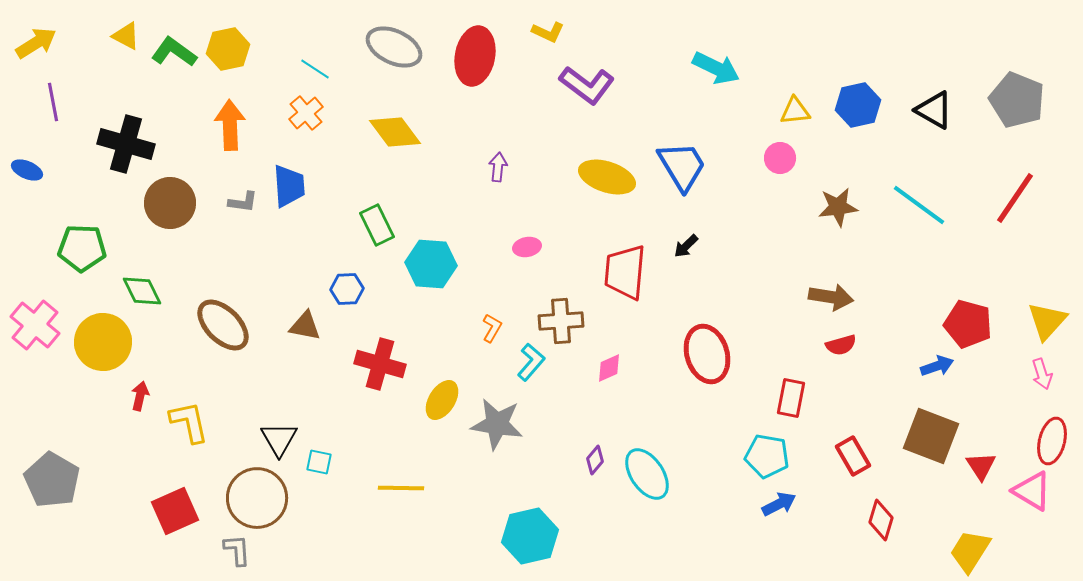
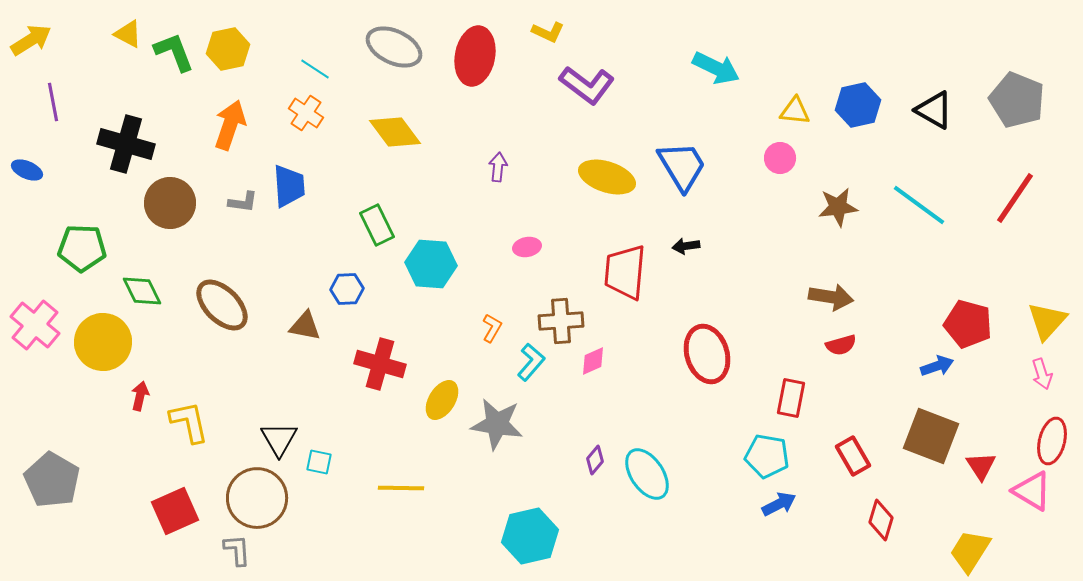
yellow triangle at (126, 36): moved 2 px right, 2 px up
yellow arrow at (36, 43): moved 5 px left, 3 px up
green L-shape at (174, 52): rotated 33 degrees clockwise
yellow triangle at (795, 111): rotated 12 degrees clockwise
orange cross at (306, 113): rotated 16 degrees counterclockwise
orange arrow at (230, 125): rotated 21 degrees clockwise
black arrow at (686, 246): rotated 36 degrees clockwise
brown ellipse at (223, 325): moved 1 px left, 20 px up
pink diamond at (609, 368): moved 16 px left, 7 px up
